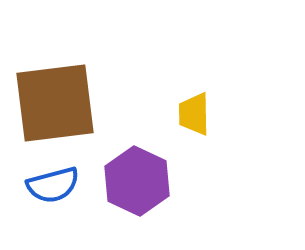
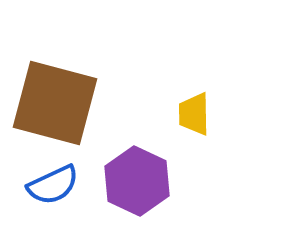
brown square: rotated 22 degrees clockwise
blue semicircle: rotated 10 degrees counterclockwise
